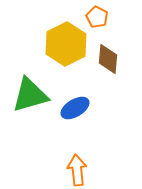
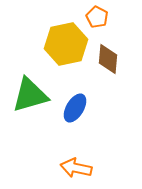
yellow hexagon: rotated 15 degrees clockwise
blue ellipse: rotated 28 degrees counterclockwise
orange arrow: moved 1 px left, 2 px up; rotated 72 degrees counterclockwise
